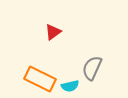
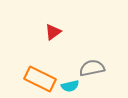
gray semicircle: rotated 55 degrees clockwise
